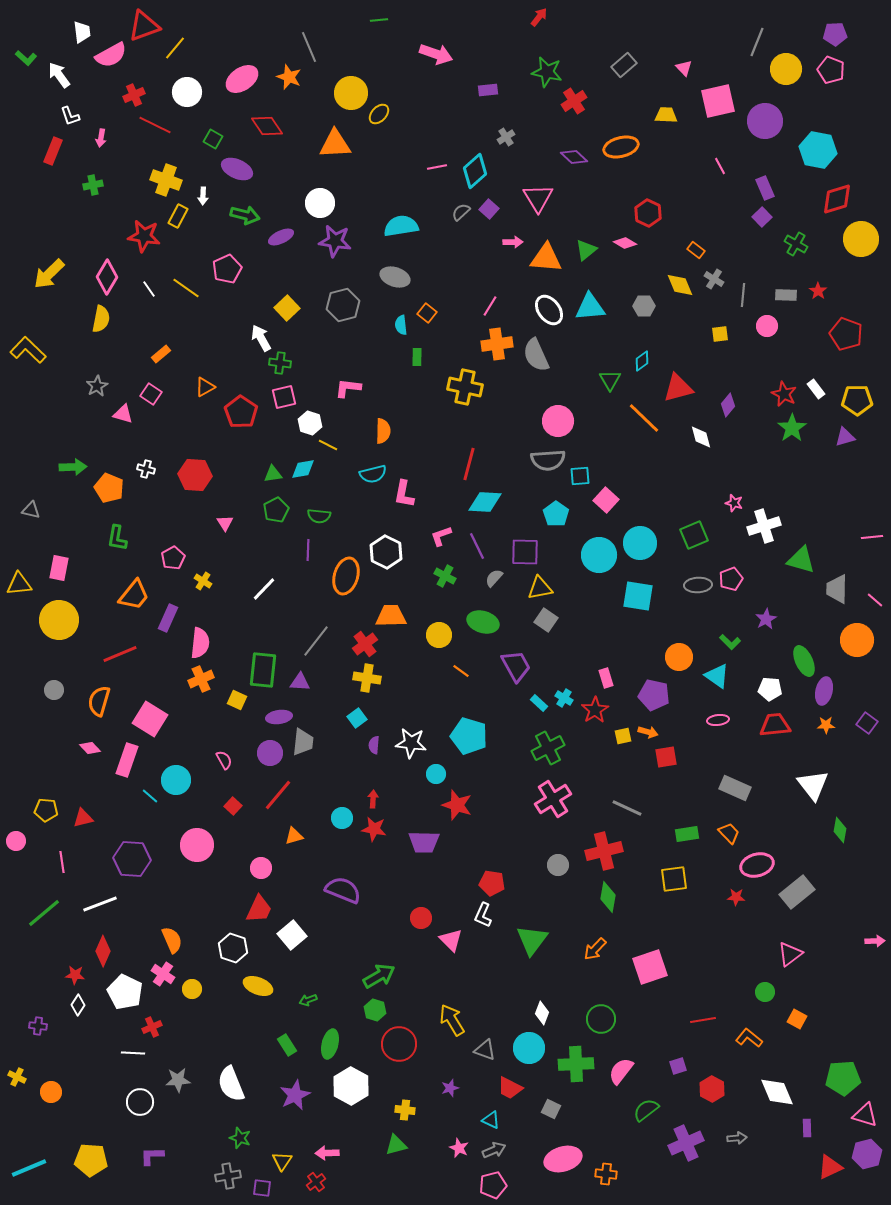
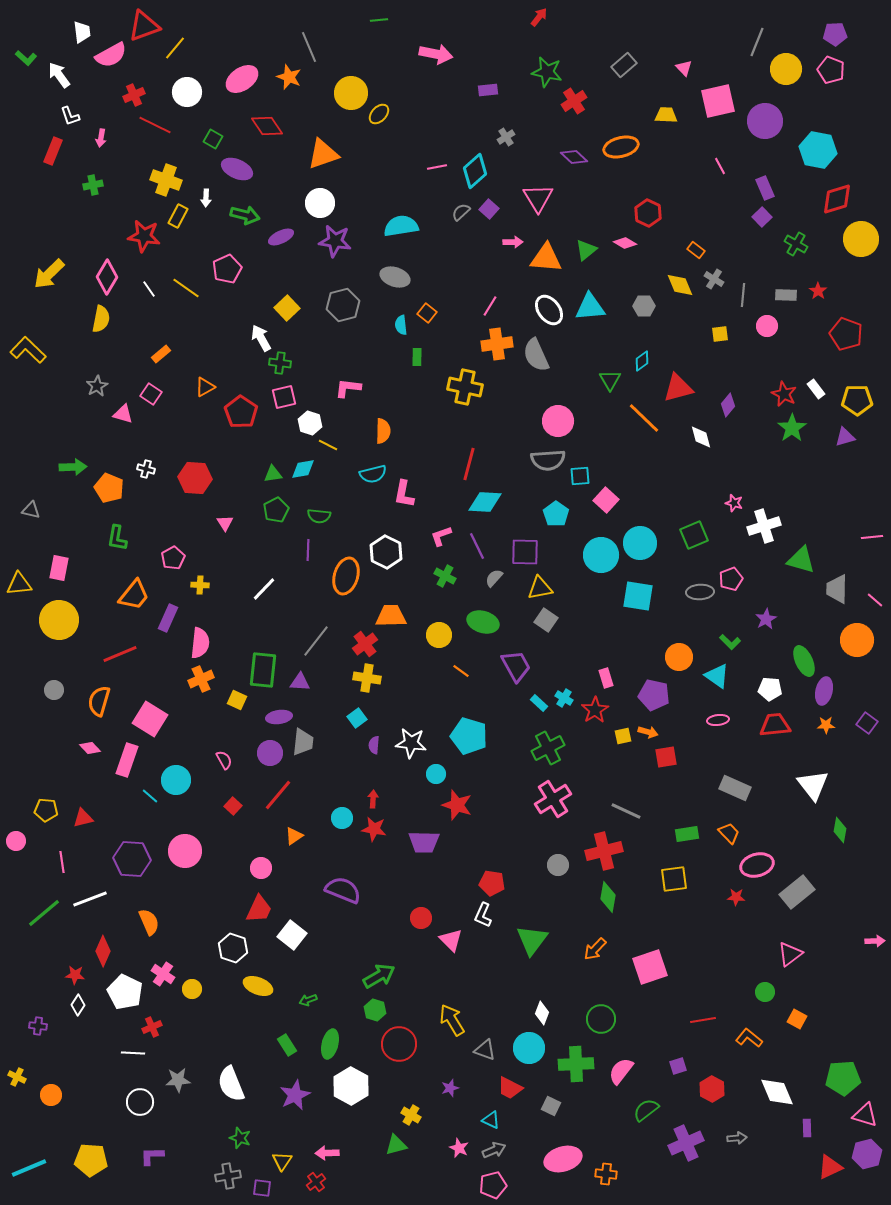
pink arrow at (436, 54): rotated 8 degrees counterclockwise
orange triangle at (335, 144): moved 12 px left, 10 px down; rotated 16 degrees counterclockwise
white arrow at (203, 196): moved 3 px right, 2 px down
red hexagon at (195, 475): moved 3 px down
cyan circle at (599, 555): moved 2 px right
yellow cross at (203, 581): moved 3 px left, 4 px down; rotated 30 degrees counterclockwise
gray ellipse at (698, 585): moved 2 px right, 7 px down
gray line at (627, 808): moved 1 px left, 3 px down
orange triangle at (294, 836): rotated 18 degrees counterclockwise
pink circle at (197, 845): moved 12 px left, 6 px down
white line at (100, 904): moved 10 px left, 5 px up
white square at (292, 935): rotated 12 degrees counterclockwise
orange semicircle at (172, 940): moved 23 px left, 18 px up
orange circle at (51, 1092): moved 3 px down
gray square at (551, 1109): moved 3 px up
yellow cross at (405, 1110): moved 6 px right, 5 px down; rotated 24 degrees clockwise
